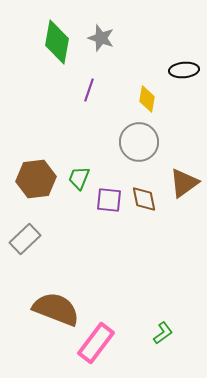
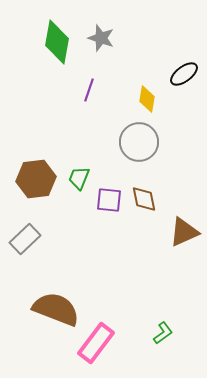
black ellipse: moved 4 px down; rotated 32 degrees counterclockwise
brown triangle: moved 49 px down; rotated 12 degrees clockwise
